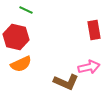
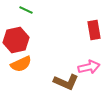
red hexagon: moved 3 px down; rotated 25 degrees counterclockwise
